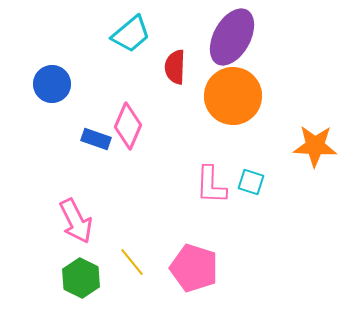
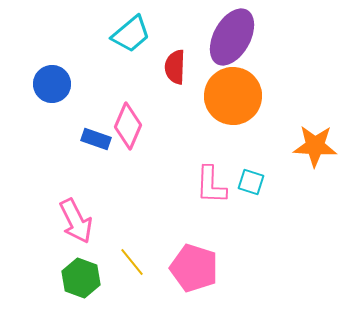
green hexagon: rotated 6 degrees counterclockwise
